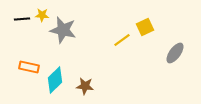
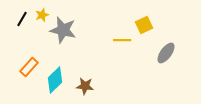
yellow star: rotated 24 degrees counterclockwise
black line: rotated 56 degrees counterclockwise
yellow square: moved 1 px left, 2 px up
yellow line: rotated 36 degrees clockwise
gray ellipse: moved 9 px left
orange rectangle: rotated 60 degrees counterclockwise
